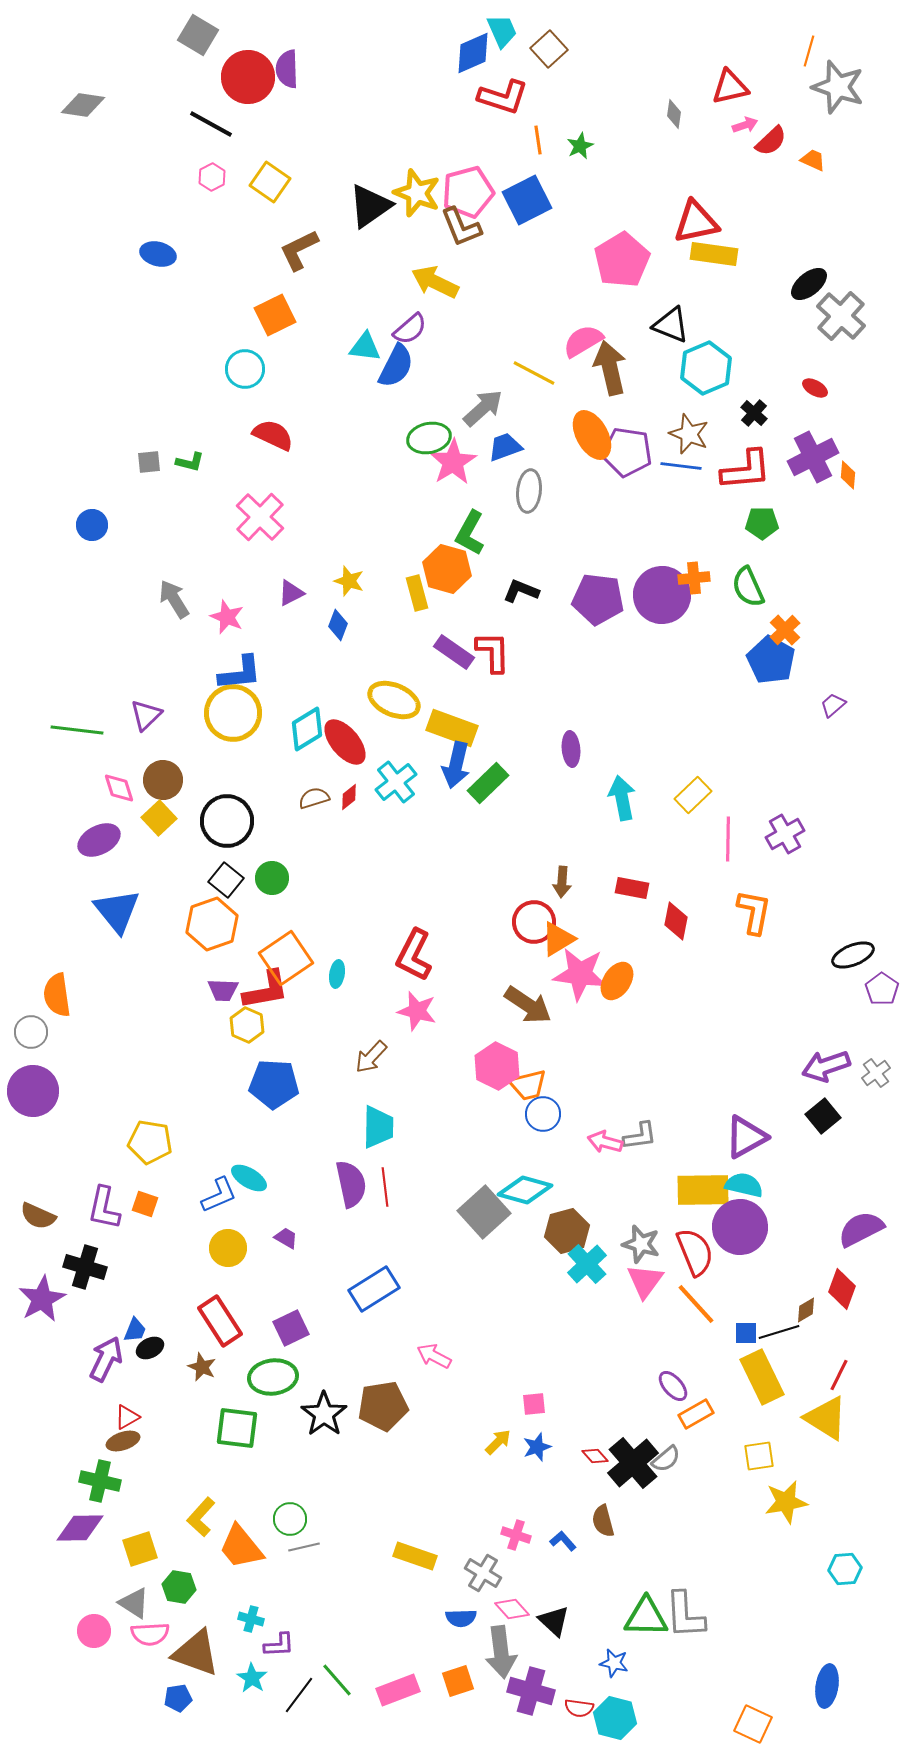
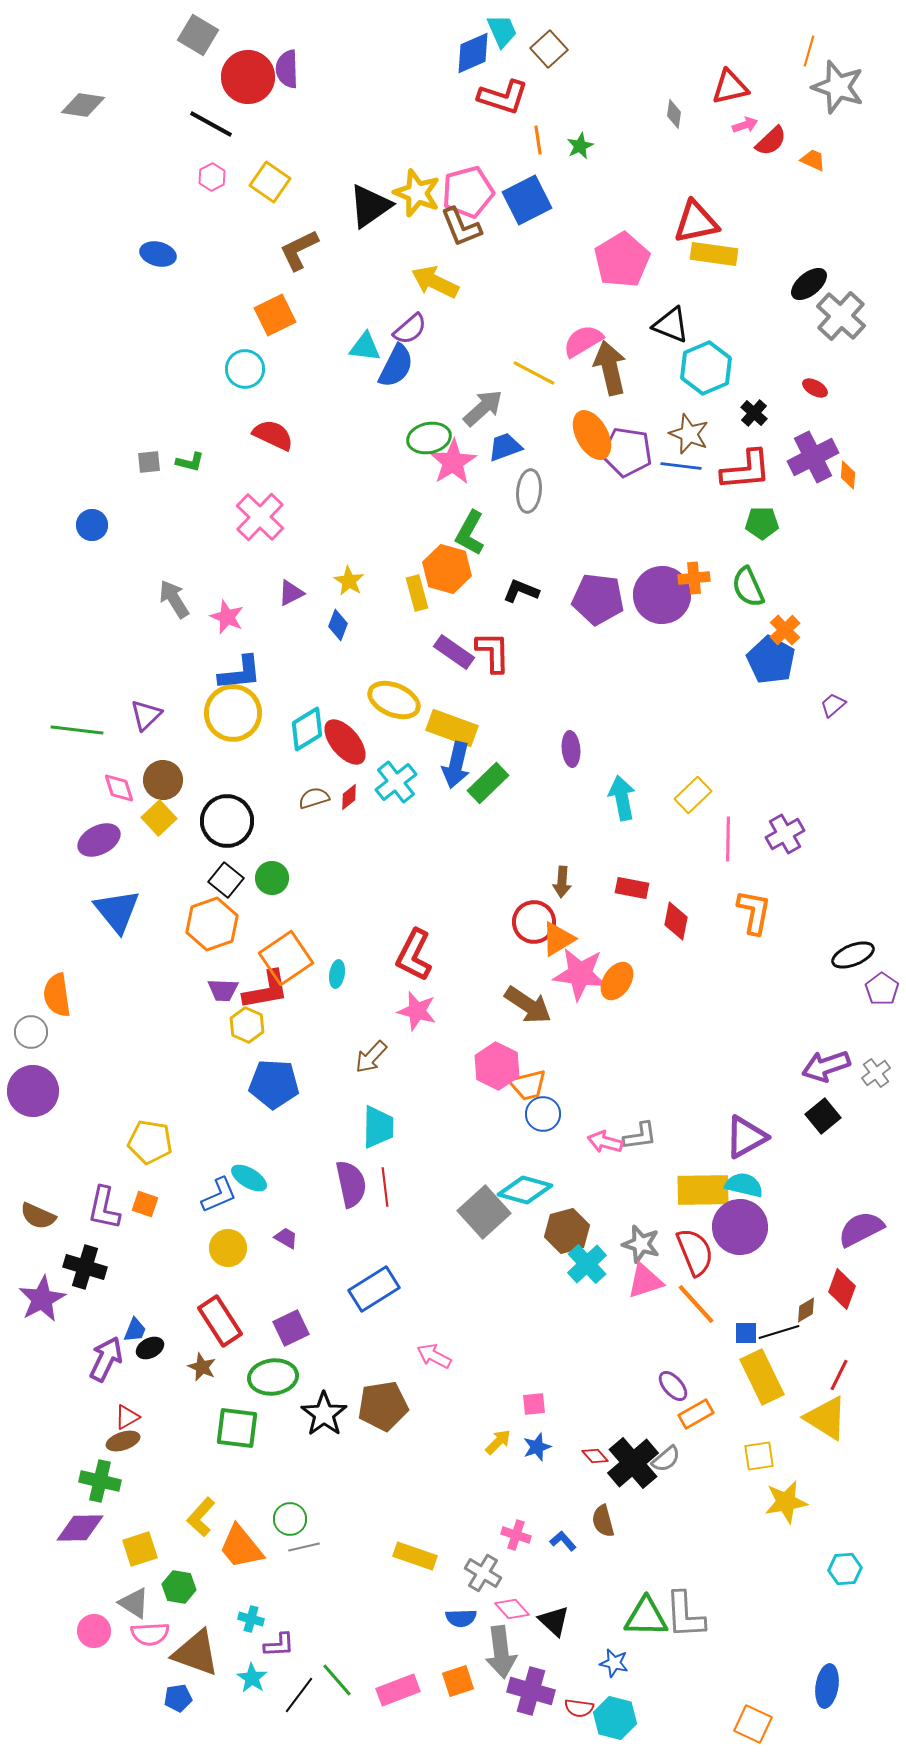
yellow star at (349, 581): rotated 12 degrees clockwise
pink triangle at (645, 1281): rotated 36 degrees clockwise
